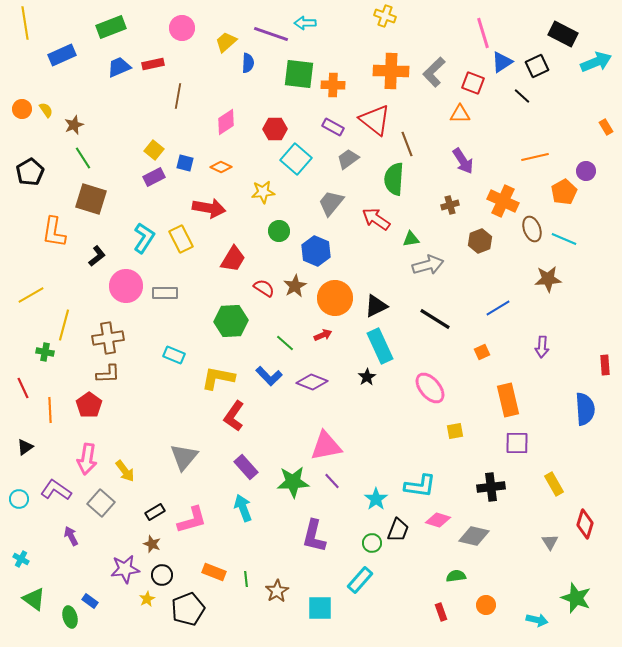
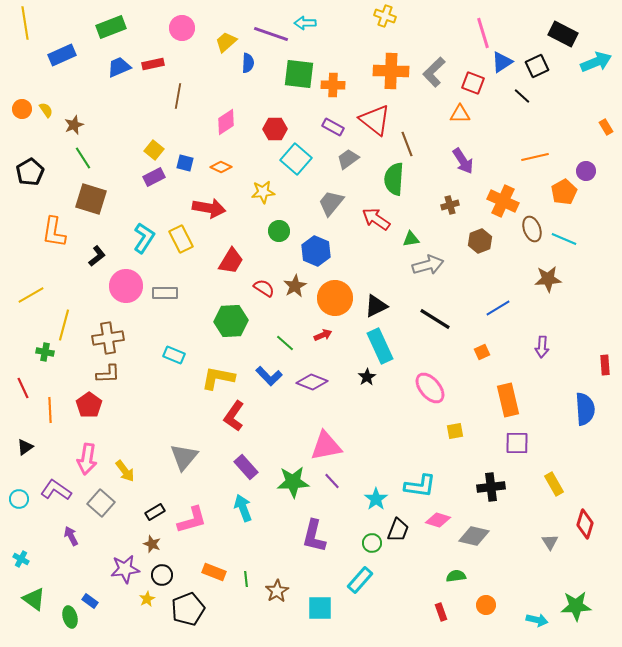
red trapezoid at (233, 259): moved 2 px left, 2 px down
green star at (576, 598): moved 8 px down; rotated 24 degrees counterclockwise
